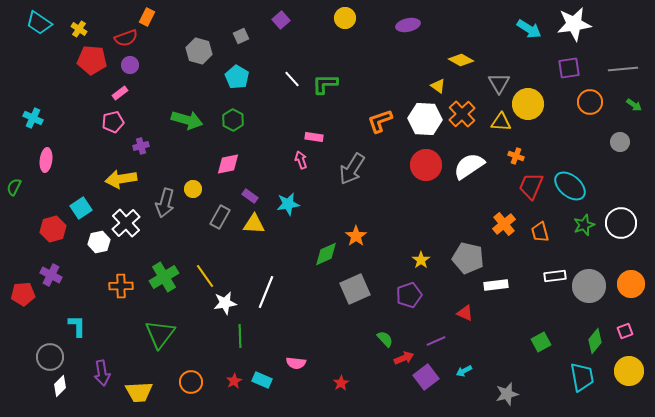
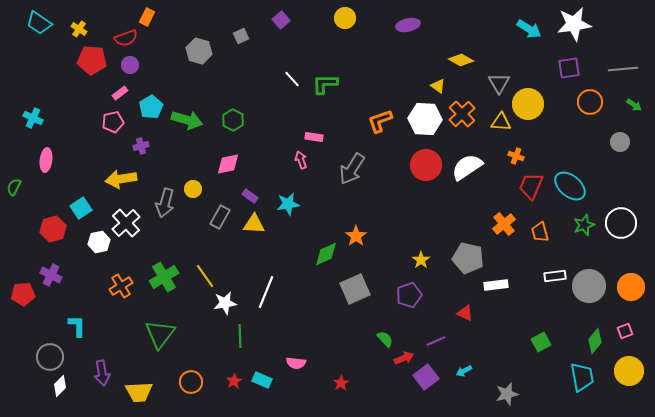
cyan pentagon at (237, 77): moved 86 px left, 30 px down; rotated 10 degrees clockwise
white semicircle at (469, 166): moved 2 px left, 1 px down
orange circle at (631, 284): moved 3 px down
orange cross at (121, 286): rotated 30 degrees counterclockwise
